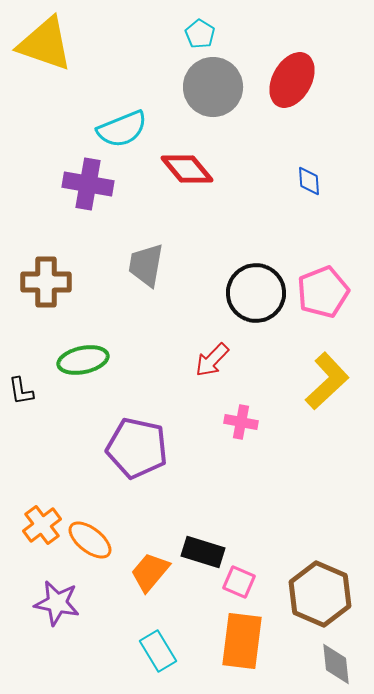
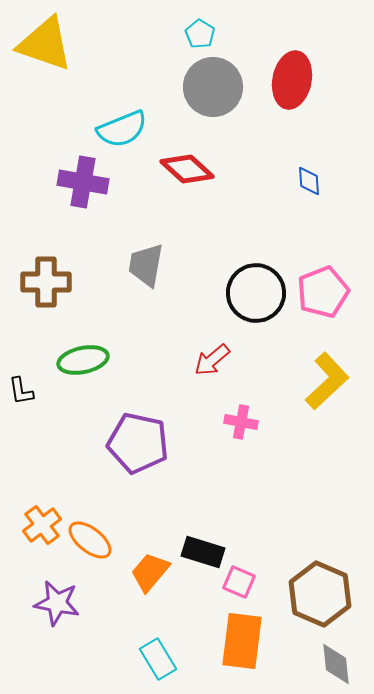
red ellipse: rotated 18 degrees counterclockwise
red diamond: rotated 8 degrees counterclockwise
purple cross: moved 5 px left, 2 px up
red arrow: rotated 6 degrees clockwise
purple pentagon: moved 1 px right, 5 px up
cyan rectangle: moved 8 px down
